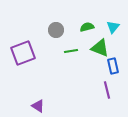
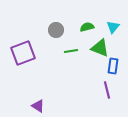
blue rectangle: rotated 21 degrees clockwise
